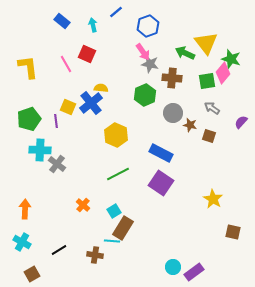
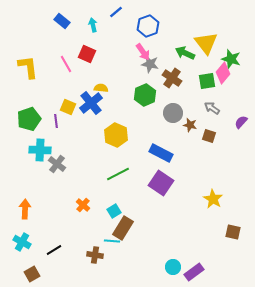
brown cross at (172, 78): rotated 30 degrees clockwise
black line at (59, 250): moved 5 px left
